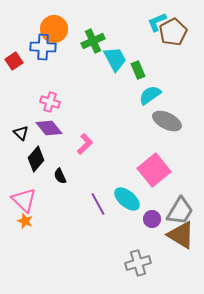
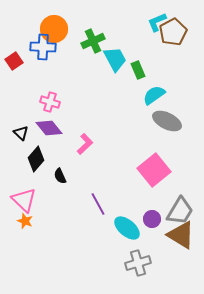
cyan semicircle: moved 4 px right
cyan ellipse: moved 29 px down
